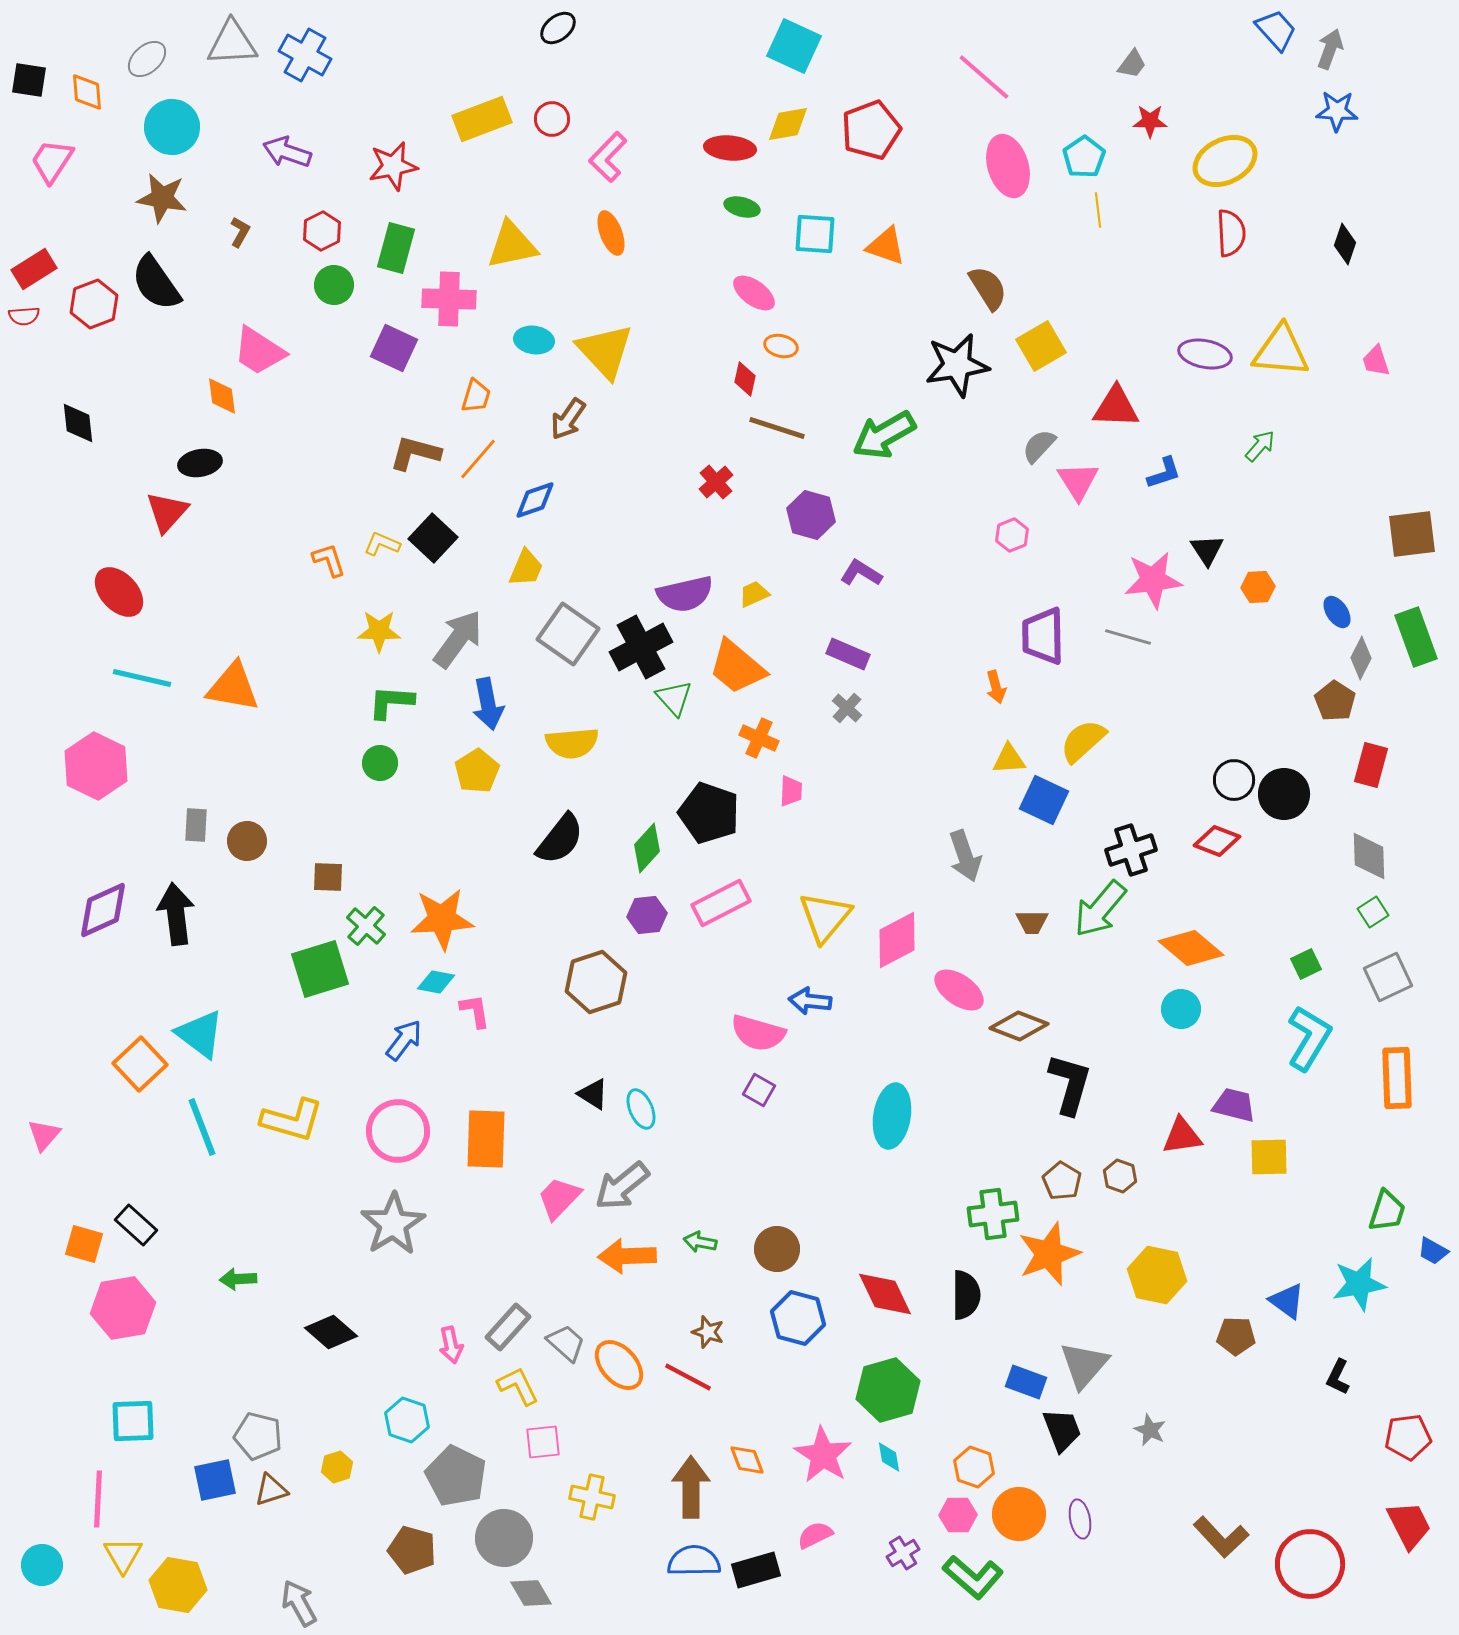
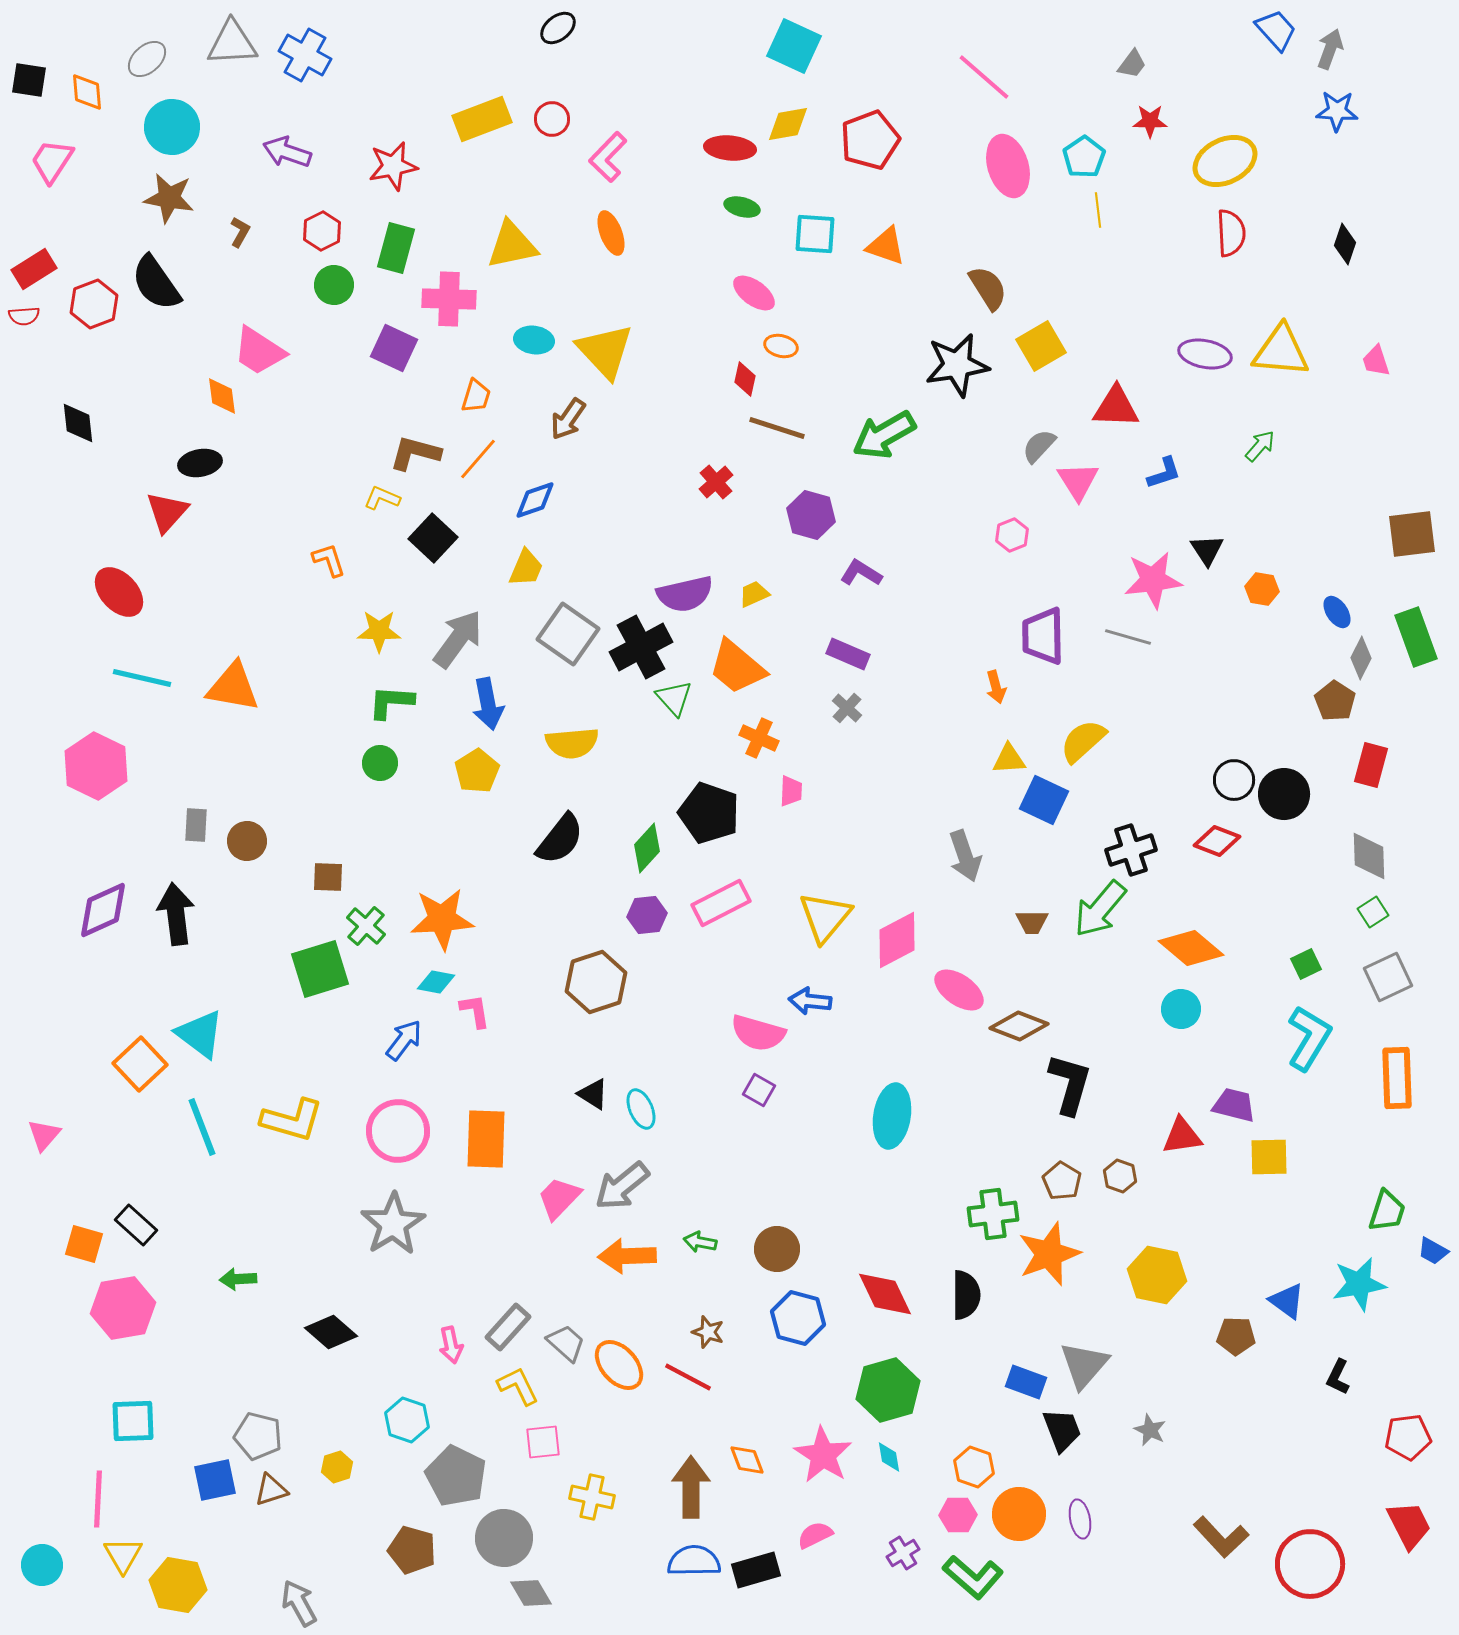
red pentagon at (871, 130): moved 1 px left, 10 px down
brown star at (162, 198): moved 7 px right
yellow L-shape at (382, 544): moved 46 px up
orange hexagon at (1258, 587): moved 4 px right, 2 px down; rotated 12 degrees clockwise
